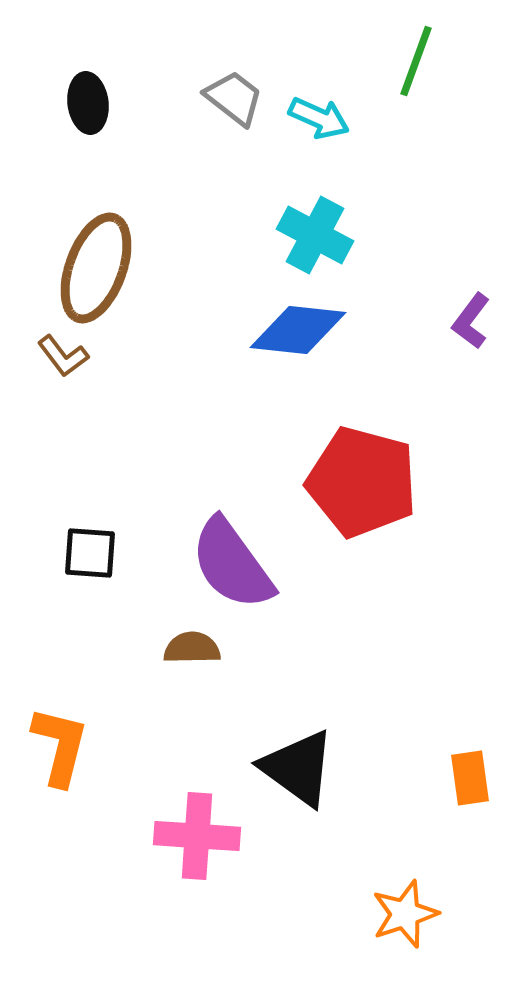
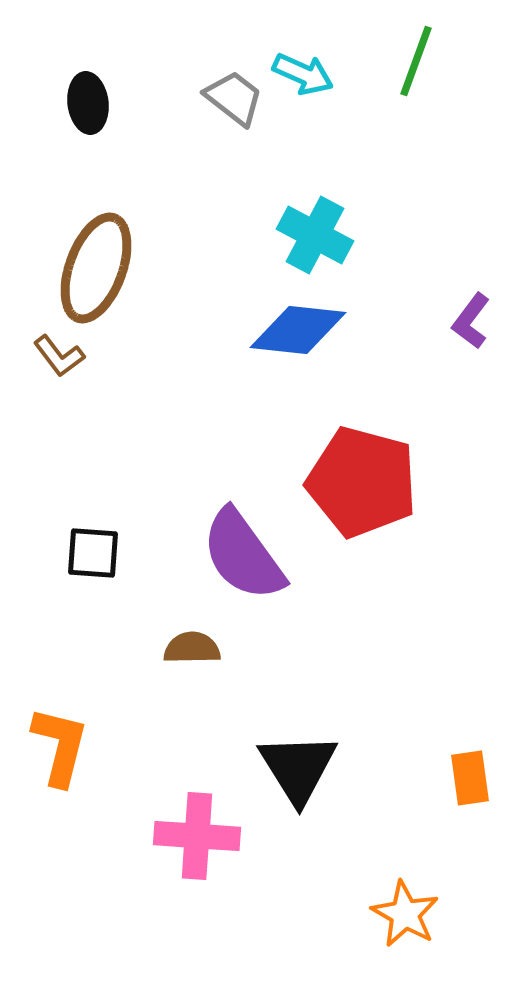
cyan arrow: moved 16 px left, 44 px up
brown L-shape: moved 4 px left
black square: moved 3 px right
purple semicircle: moved 11 px right, 9 px up
black triangle: rotated 22 degrees clockwise
orange star: rotated 24 degrees counterclockwise
